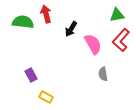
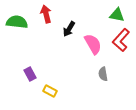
green triangle: rotated 21 degrees clockwise
green semicircle: moved 6 px left
black arrow: moved 2 px left
purple rectangle: moved 1 px left, 1 px up
yellow rectangle: moved 4 px right, 6 px up
